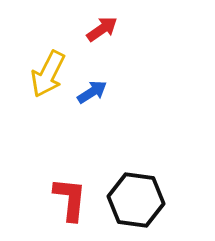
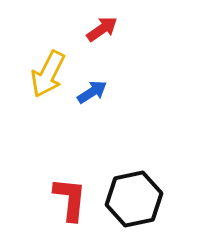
black hexagon: moved 2 px left, 1 px up; rotated 20 degrees counterclockwise
